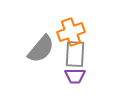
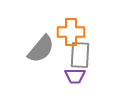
orange cross: rotated 20 degrees clockwise
gray rectangle: moved 5 px right, 1 px down
